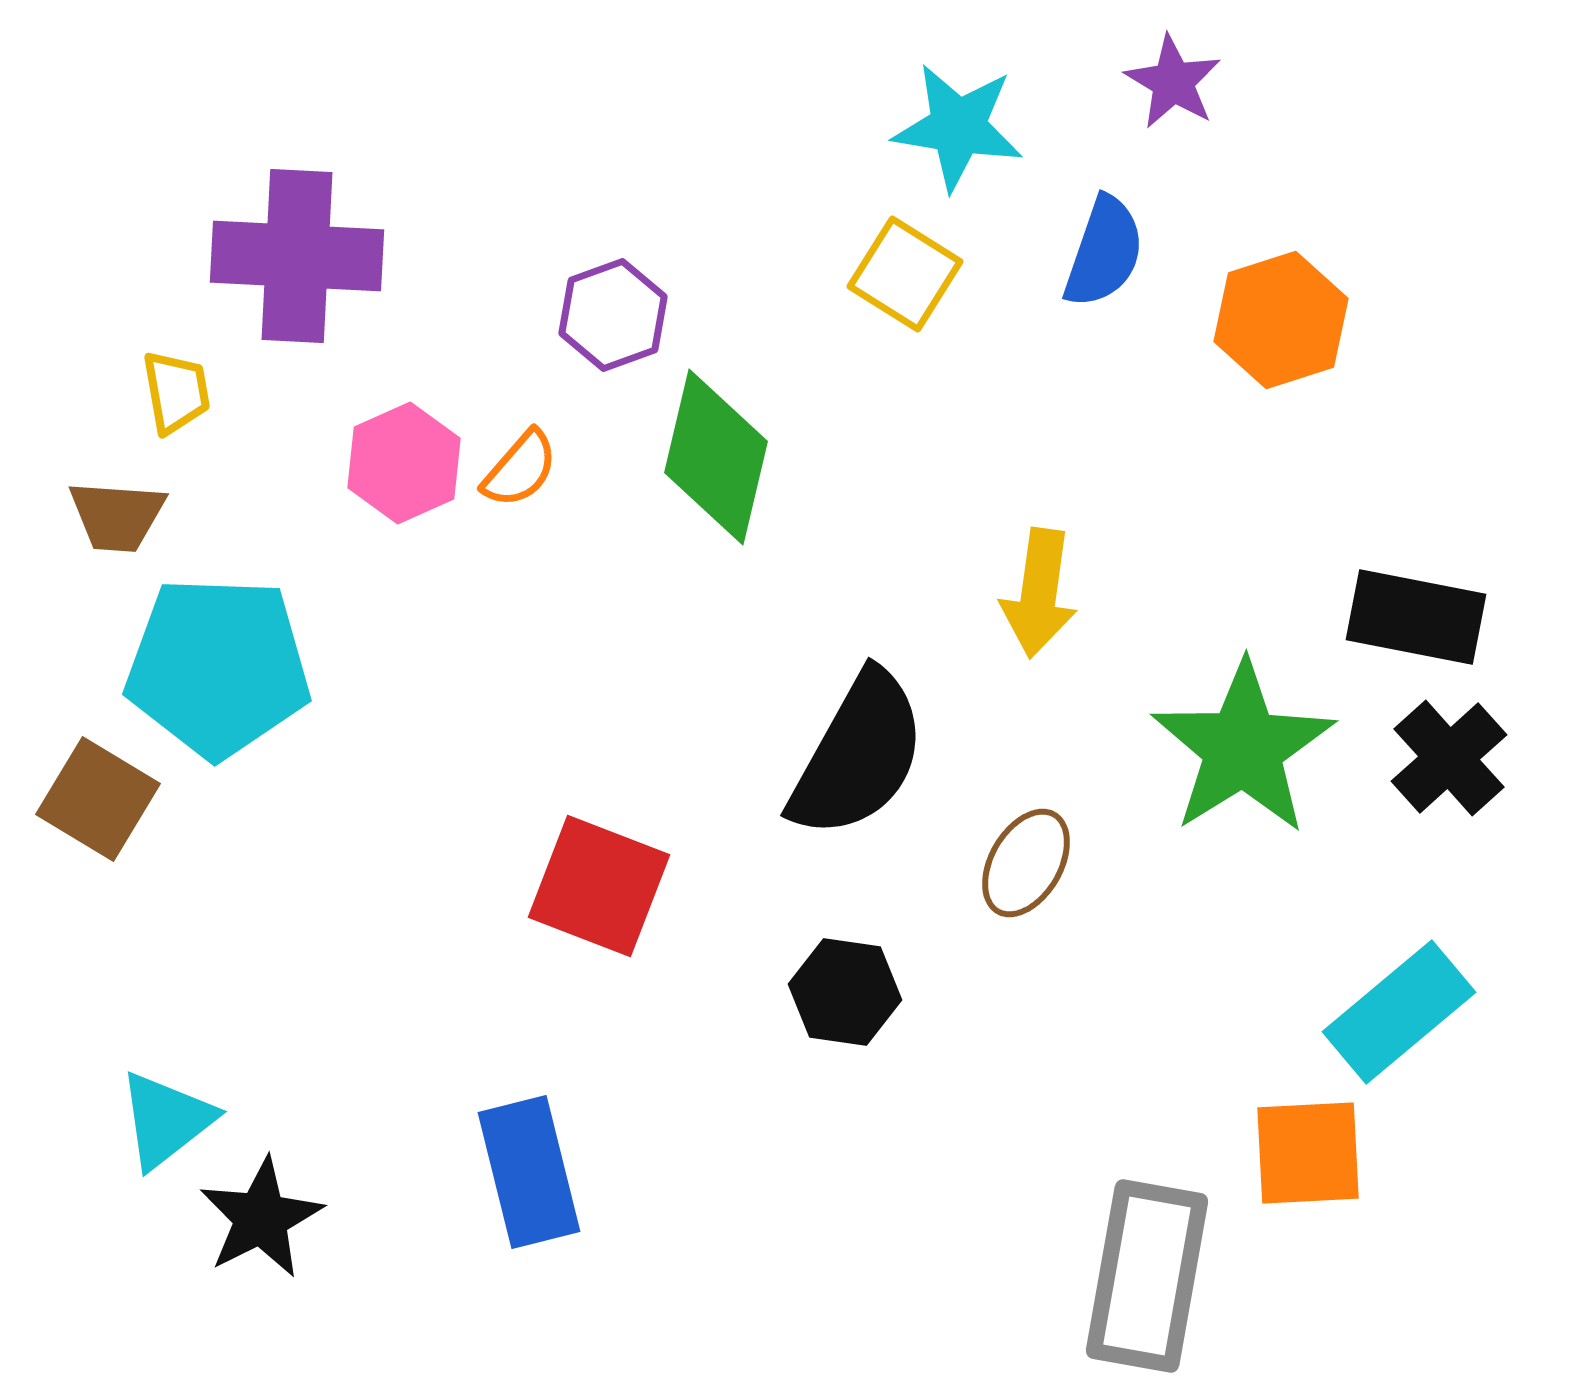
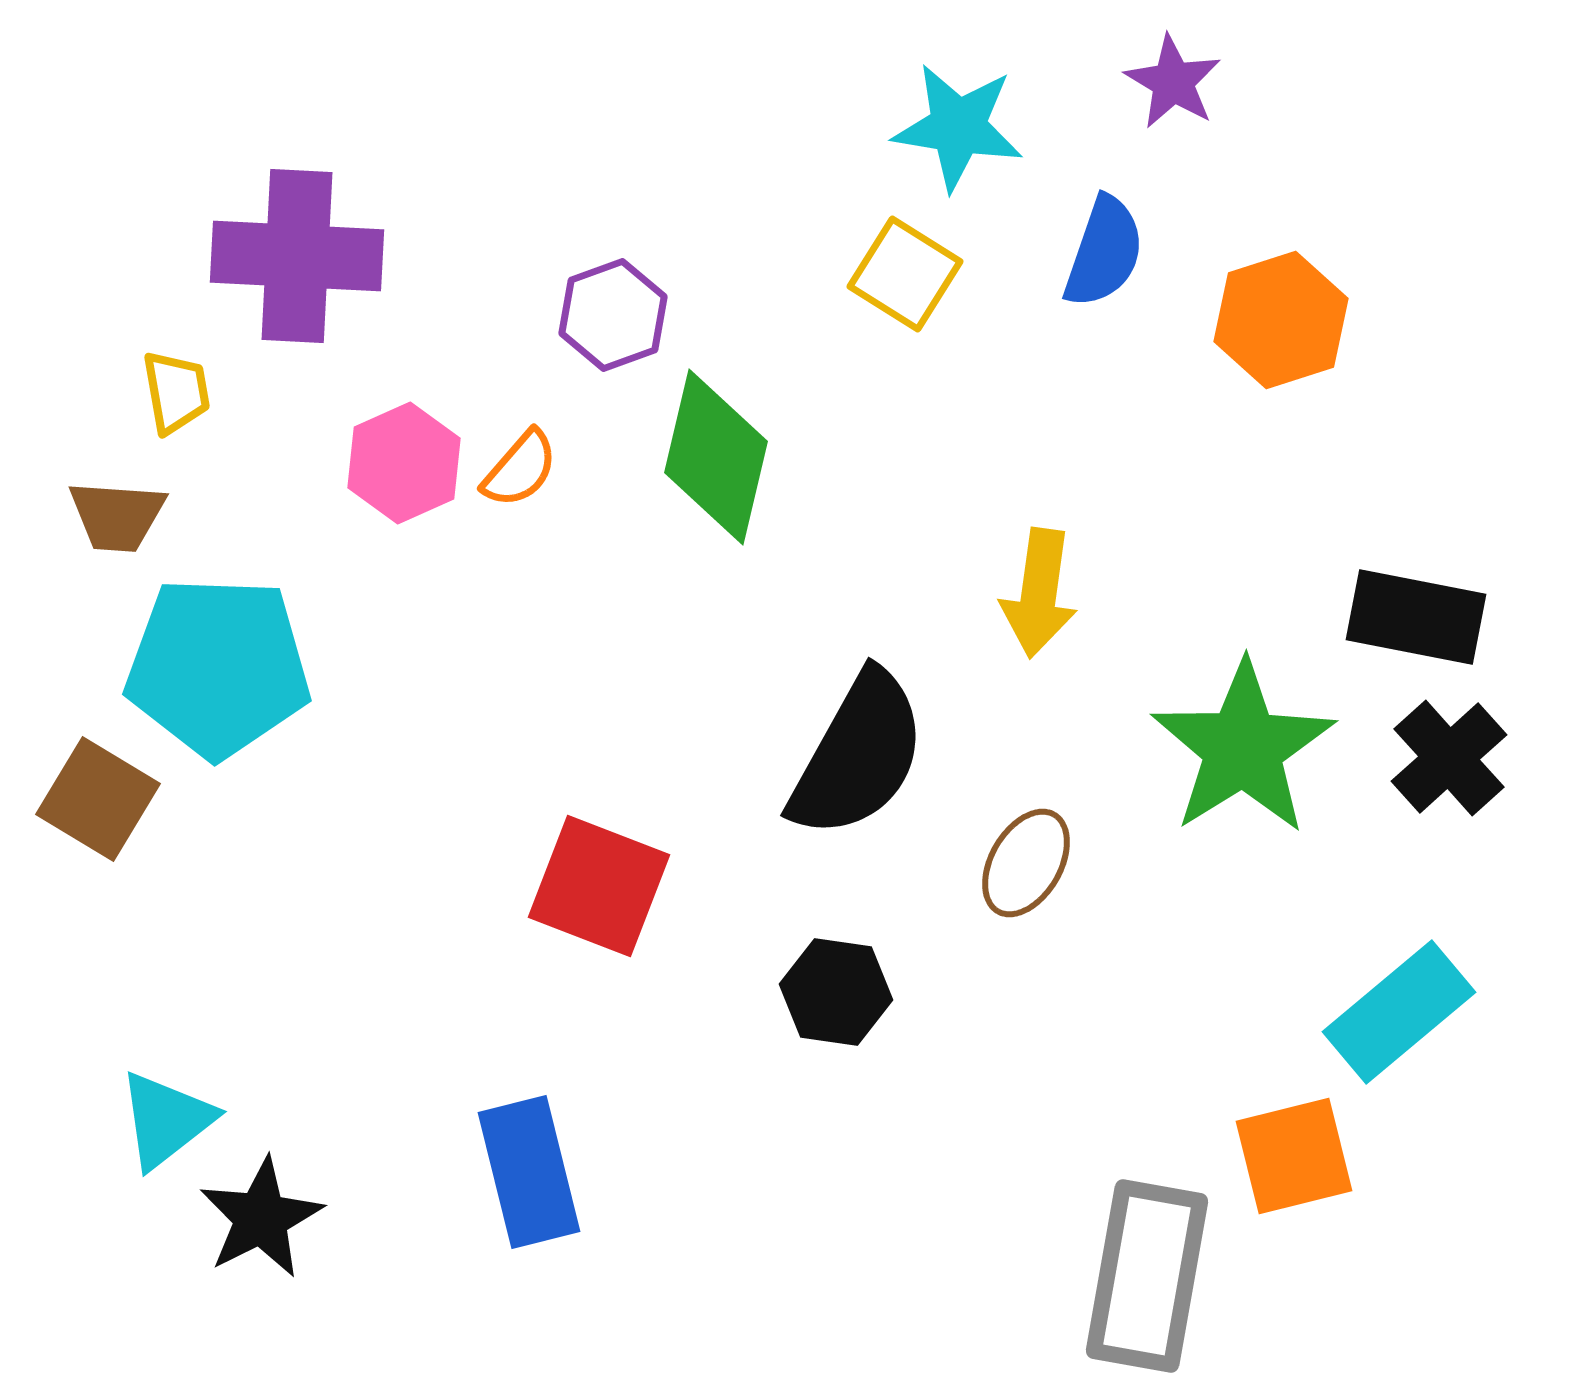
black hexagon: moved 9 px left
orange square: moved 14 px left, 3 px down; rotated 11 degrees counterclockwise
